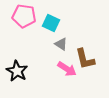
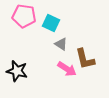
black star: rotated 15 degrees counterclockwise
